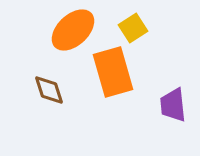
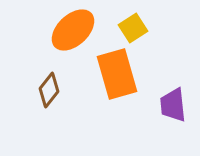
orange rectangle: moved 4 px right, 2 px down
brown diamond: rotated 56 degrees clockwise
